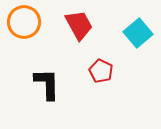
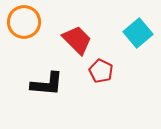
red trapezoid: moved 2 px left, 15 px down; rotated 16 degrees counterclockwise
black L-shape: rotated 96 degrees clockwise
